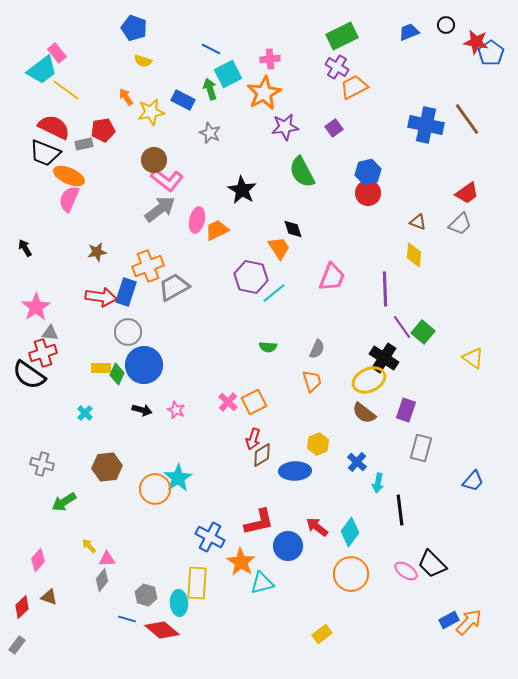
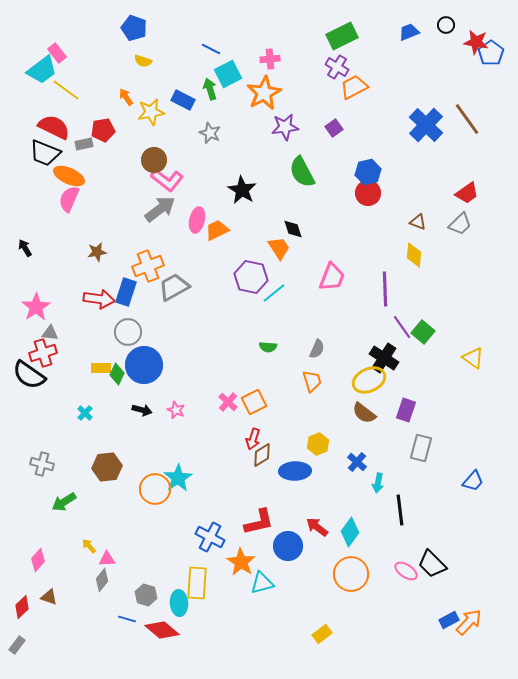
blue cross at (426, 125): rotated 32 degrees clockwise
red arrow at (101, 297): moved 2 px left, 2 px down
